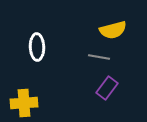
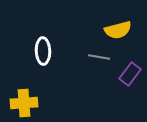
yellow semicircle: moved 5 px right
white ellipse: moved 6 px right, 4 px down
purple rectangle: moved 23 px right, 14 px up
